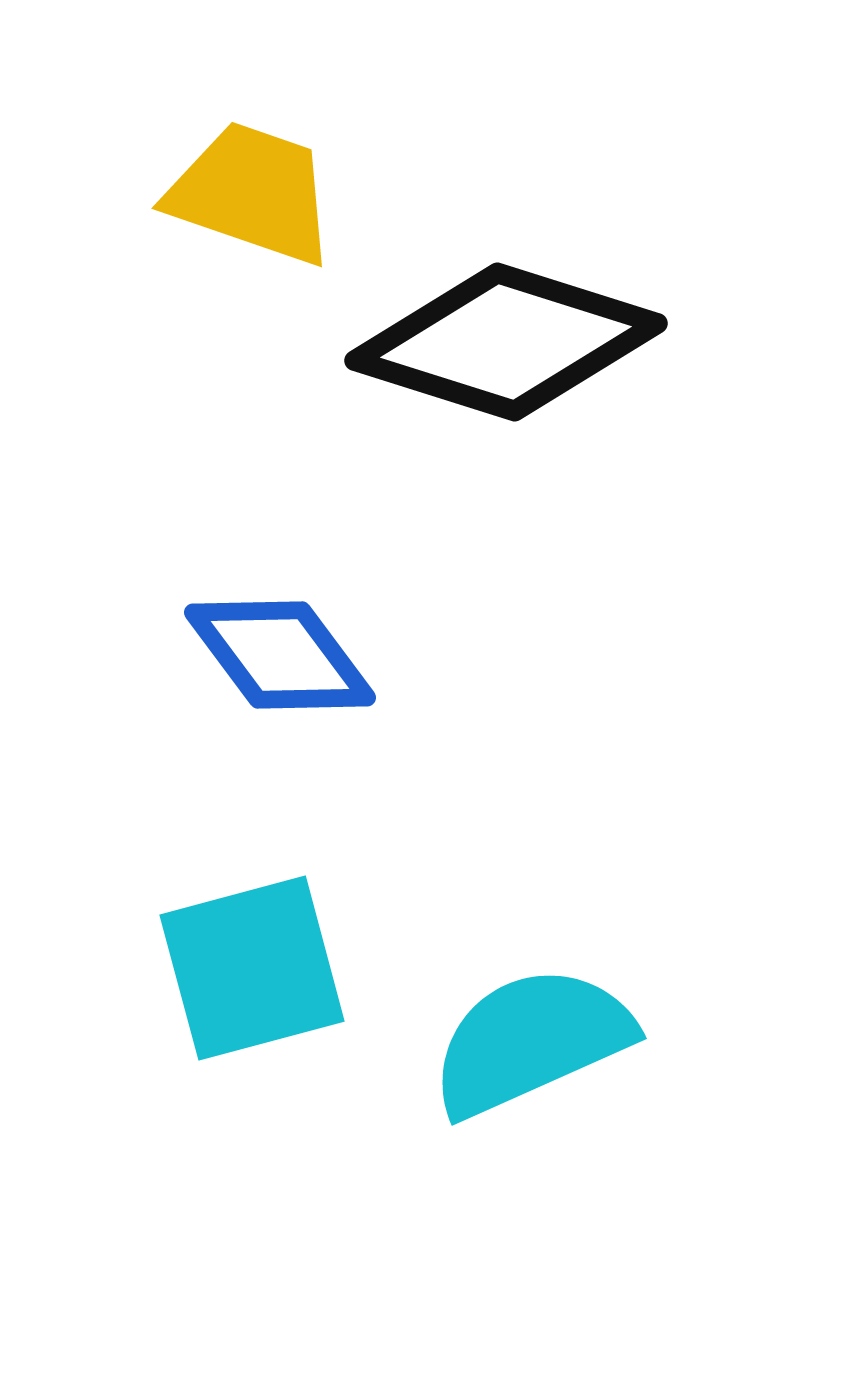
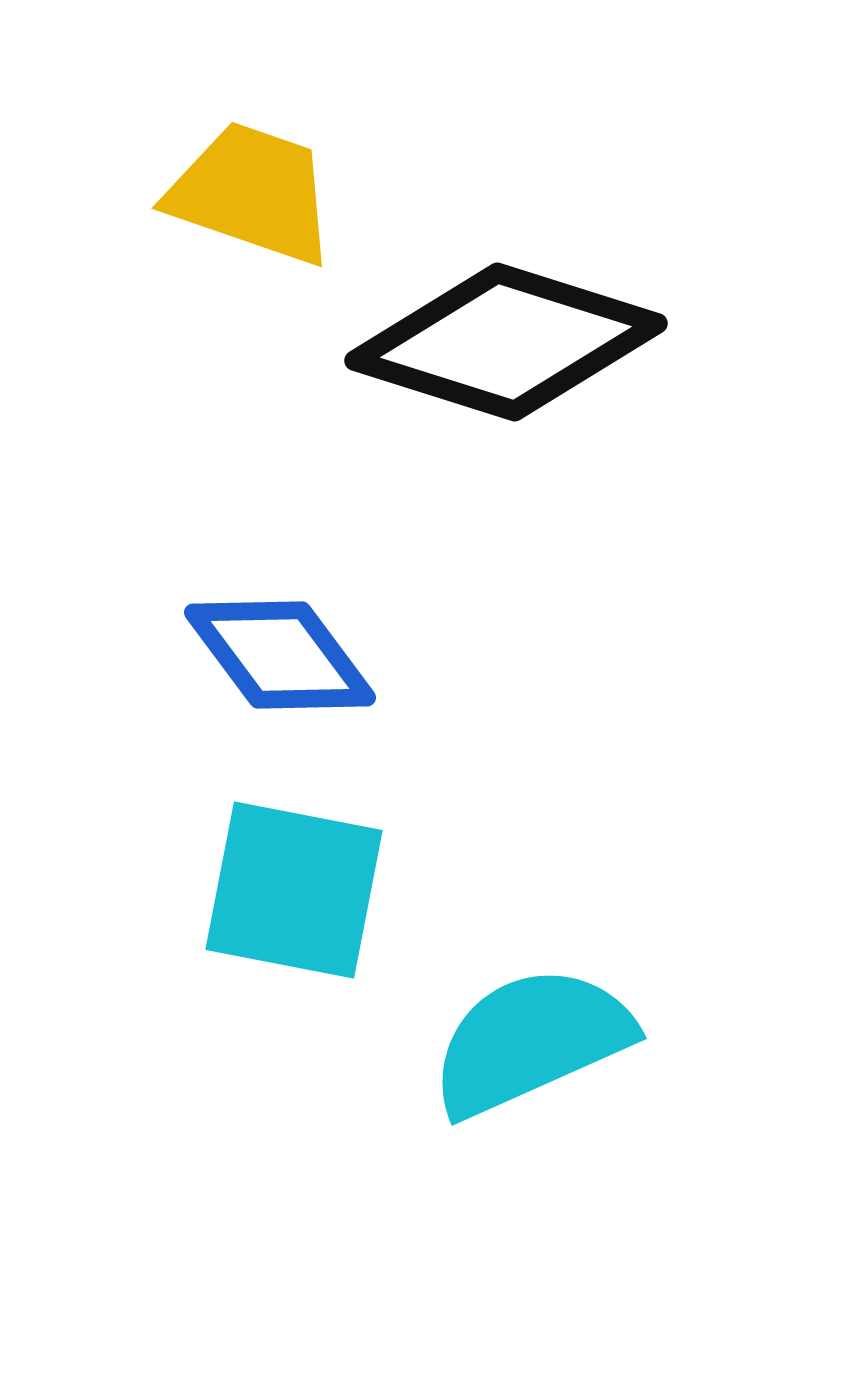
cyan square: moved 42 px right, 78 px up; rotated 26 degrees clockwise
